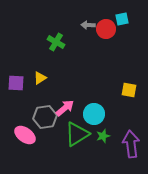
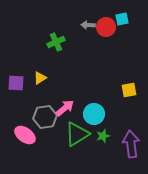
red circle: moved 2 px up
green cross: rotated 36 degrees clockwise
yellow square: rotated 21 degrees counterclockwise
